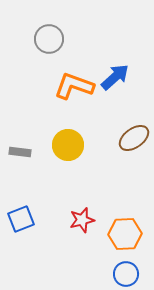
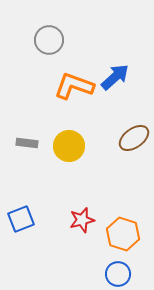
gray circle: moved 1 px down
yellow circle: moved 1 px right, 1 px down
gray rectangle: moved 7 px right, 9 px up
orange hexagon: moved 2 px left; rotated 20 degrees clockwise
blue circle: moved 8 px left
